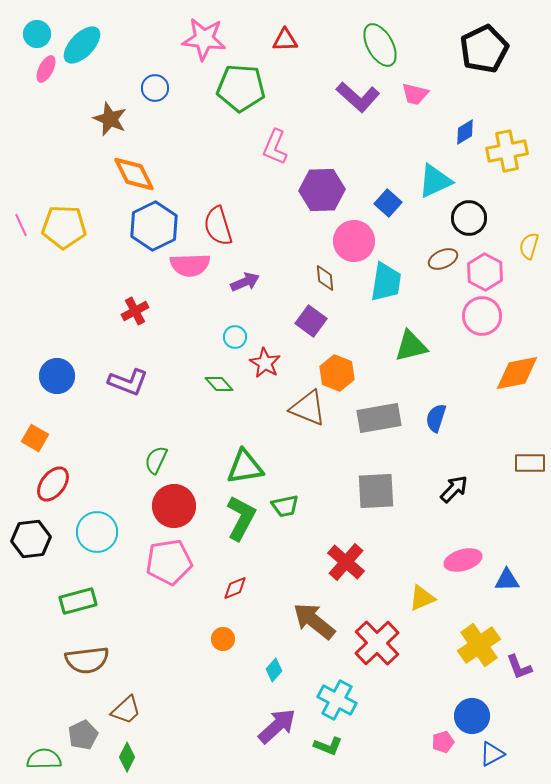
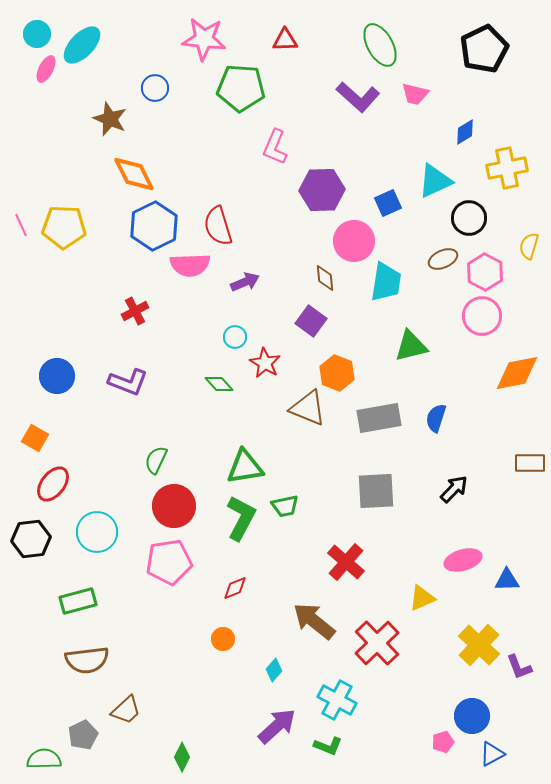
yellow cross at (507, 151): moved 17 px down
blue square at (388, 203): rotated 24 degrees clockwise
yellow cross at (479, 645): rotated 12 degrees counterclockwise
green diamond at (127, 757): moved 55 px right
